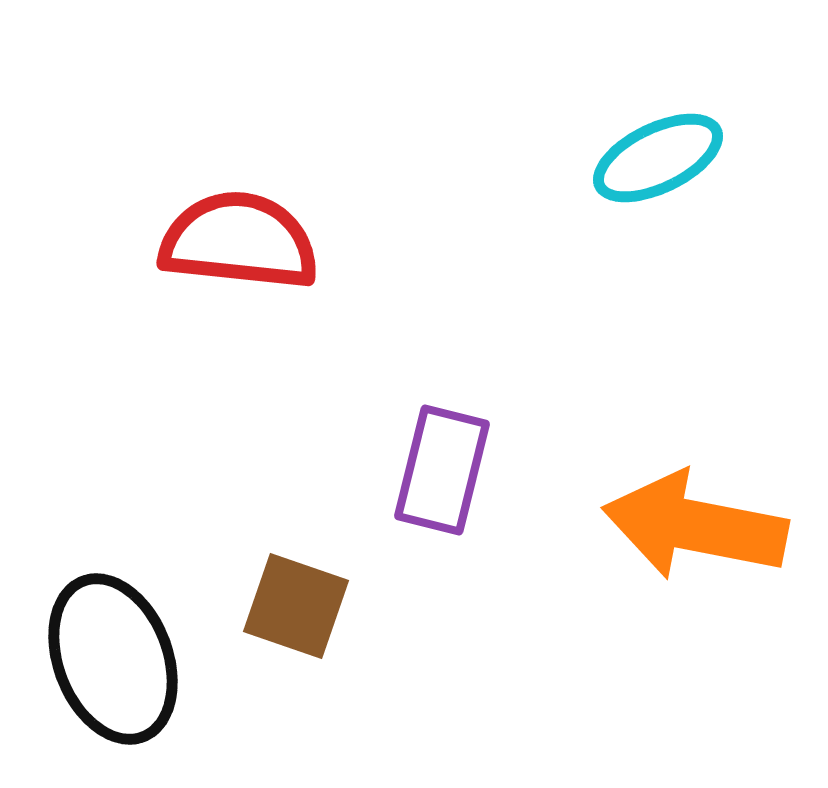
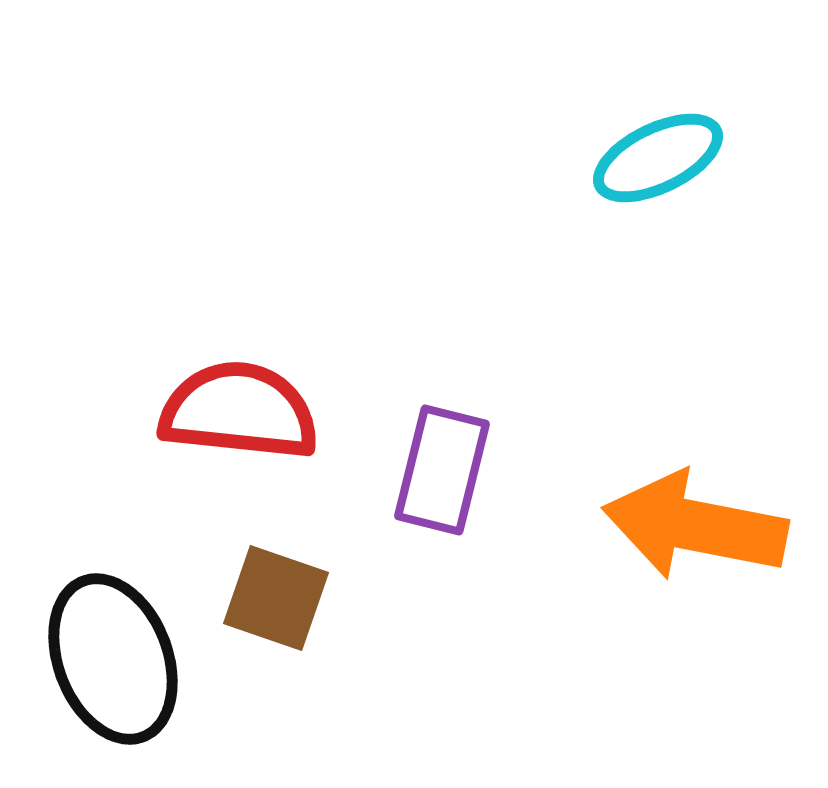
red semicircle: moved 170 px down
brown square: moved 20 px left, 8 px up
